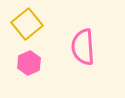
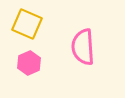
yellow square: rotated 28 degrees counterclockwise
